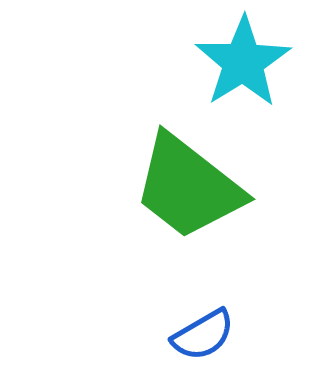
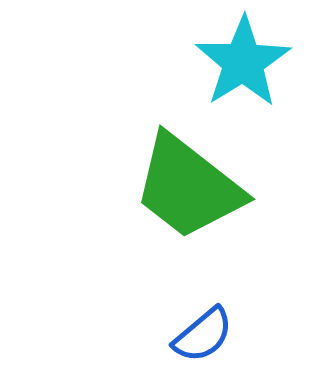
blue semicircle: rotated 10 degrees counterclockwise
